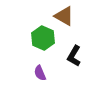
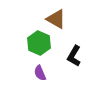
brown triangle: moved 8 px left, 3 px down
green hexagon: moved 4 px left, 5 px down
